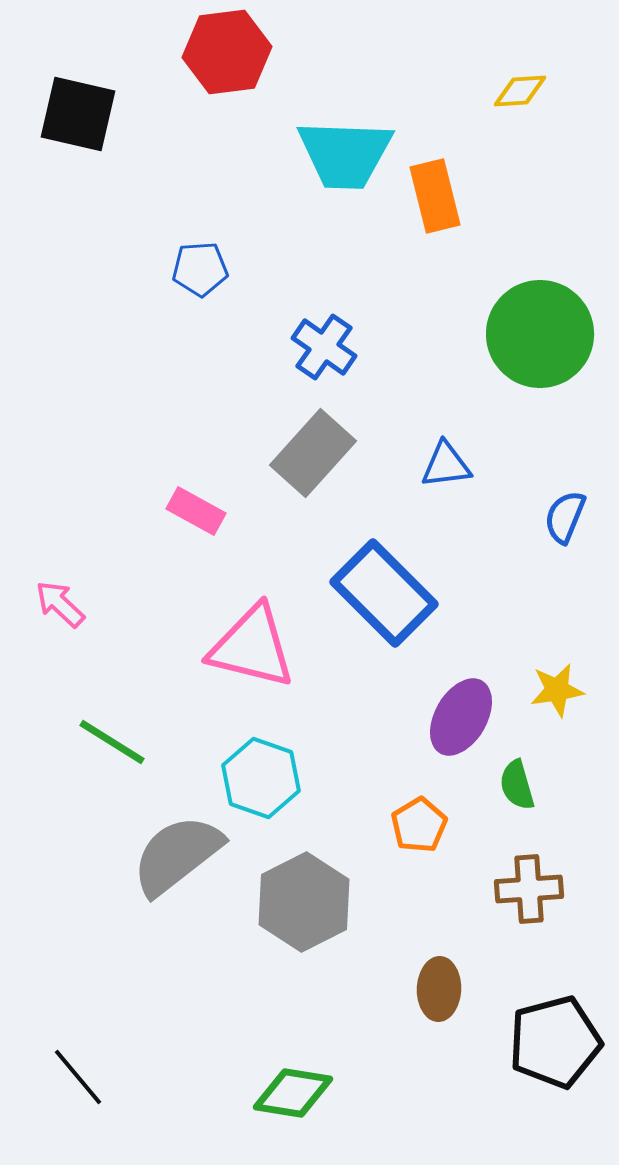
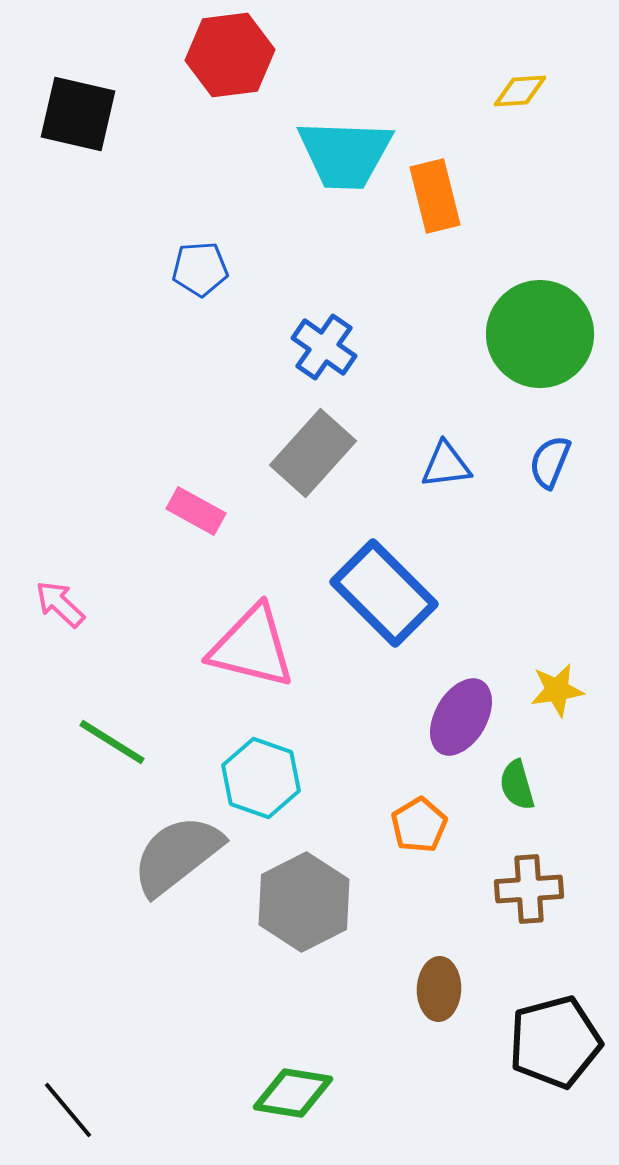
red hexagon: moved 3 px right, 3 px down
blue semicircle: moved 15 px left, 55 px up
black line: moved 10 px left, 33 px down
